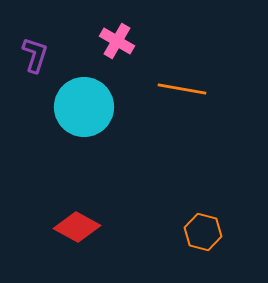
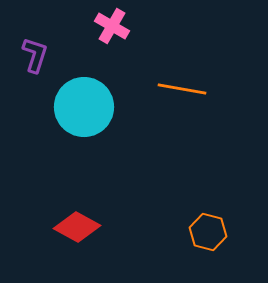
pink cross: moved 5 px left, 15 px up
orange hexagon: moved 5 px right
